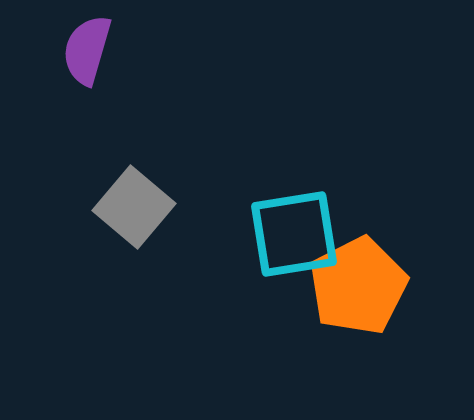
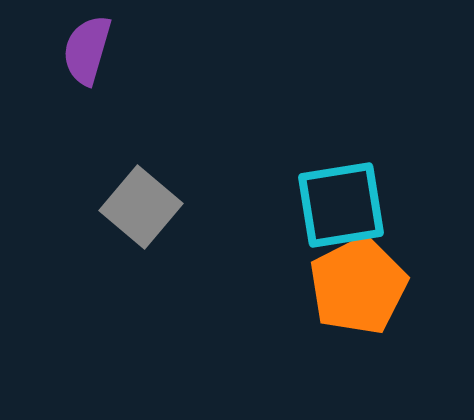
gray square: moved 7 px right
cyan square: moved 47 px right, 29 px up
